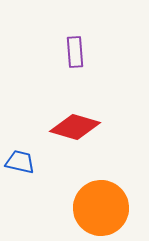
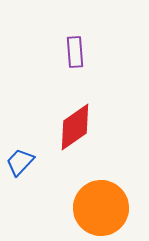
red diamond: rotated 51 degrees counterclockwise
blue trapezoid: rotated 60 degrees counterclockwise
